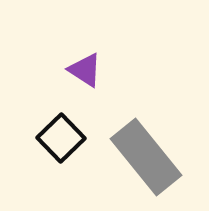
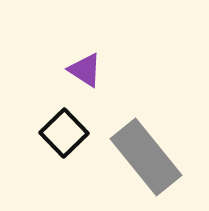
black square: moved 3 px right, 5 px up
